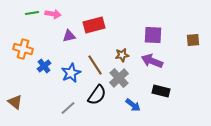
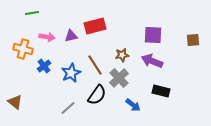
pink arrow: moved 6 px left, 23 px down
red rectangle: moved 1 px right, 1 px down
purple triangle: moved 2 px right
